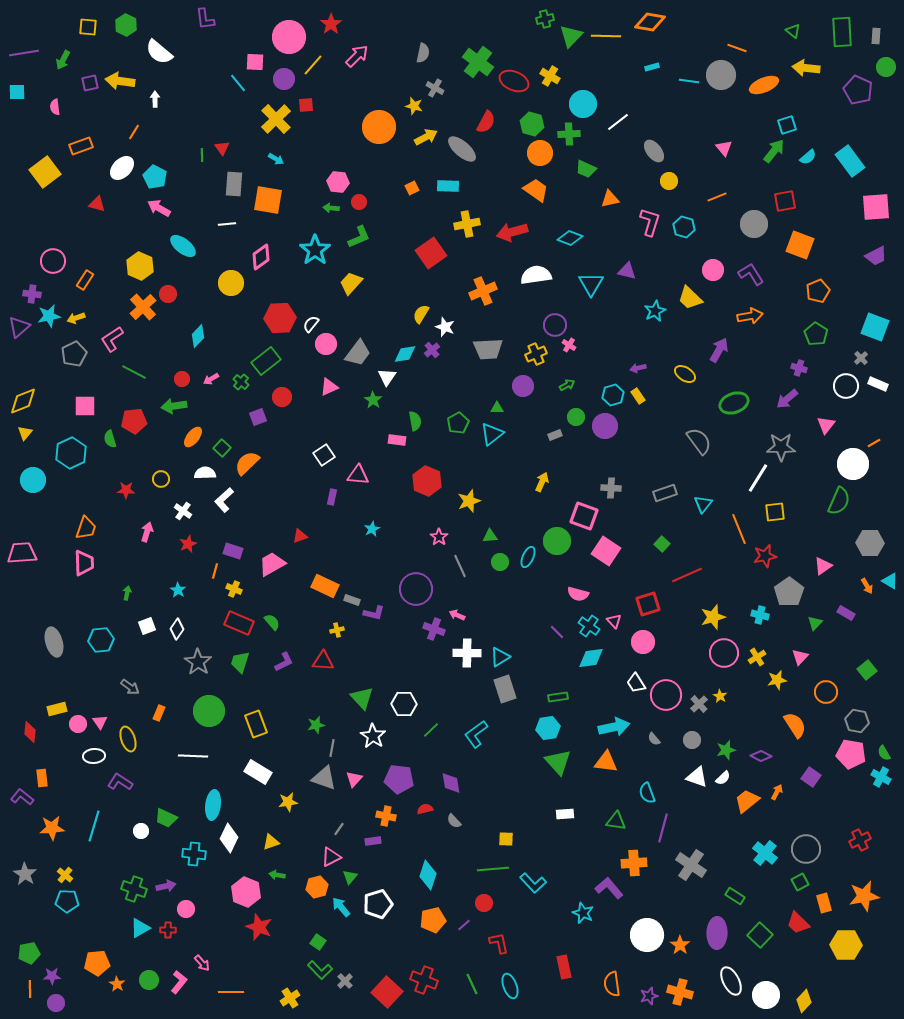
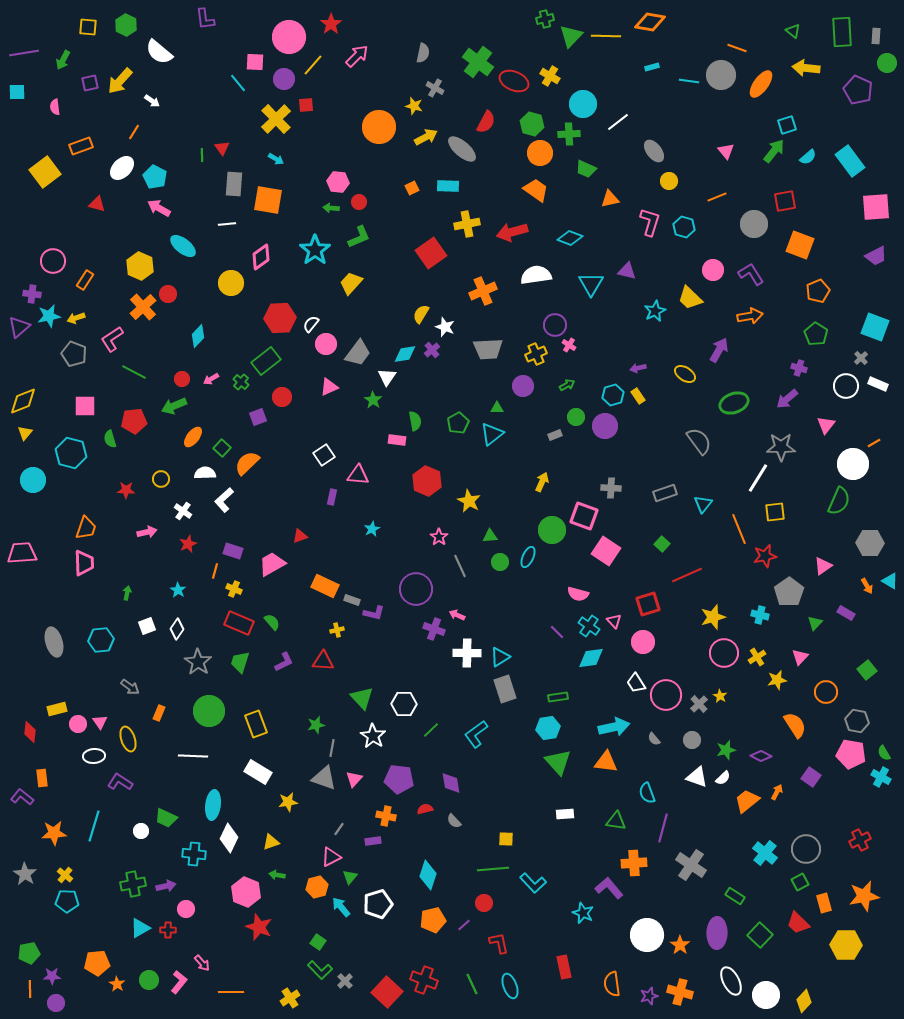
green circle at (886, 67): moved 1 px right, 4 px up
yellow arrow at (120, 81): rotated 56 degrees counterclockwise
orange ellipse at (764, 85): moved 3 px left, 1 px up; rotated 32 degrees counterclockwise
white arrow at (155, 99): moved 3 px left, 2 px down; rotated 126 degrees clockwise
pink triangle at (724, 148): moved 2 px right, 3 px down
gray pentagon at (74, 354): rotated 25 degrees counterclockwise
green arrow at (174, 406): rotated 15 degrees counterclockwise
cyan hexagon at (71, 453): rotated 20 degrees counterclockwise
yellow star at (469, 501): rotated 25 degrees counterclockwise
pink arrow at (147, 532): rotated 60 degrees clockwise
green circle at (557, 541): moved 5 px left, 11 px up
orange star at (52, 828): moved 2 px right, 5 px down
green cross at (134, 889): moved 1 px left, 5 px up; rotated 30 degrees counterclockwise
